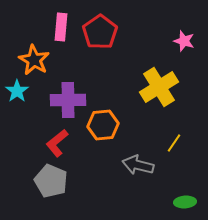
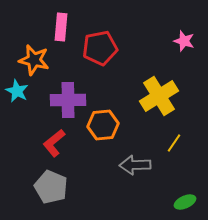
red pentagon: moved 16 px down; rotated 24 degrees clockwise
orange star: rotated 16 degrees counterclockwise
yellow cross: moved 9 px down
cyan star: rotated 10 degrees counterclockwise
red L-shape: moved 3 px left
gray arrow: moved 3 px left; rotated 16 degrees counterclockwise
gray pentagon: moved 6 px down
green ellipse: rotated 20 degrees counterclockwise
